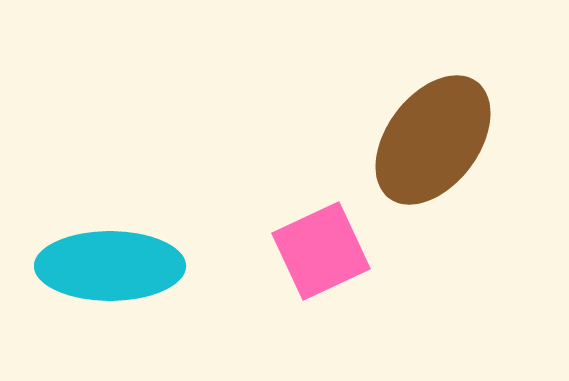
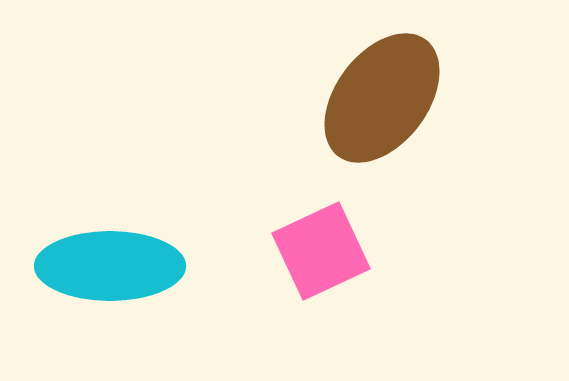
brown ellipse: moved 51 px left, 42 px up
